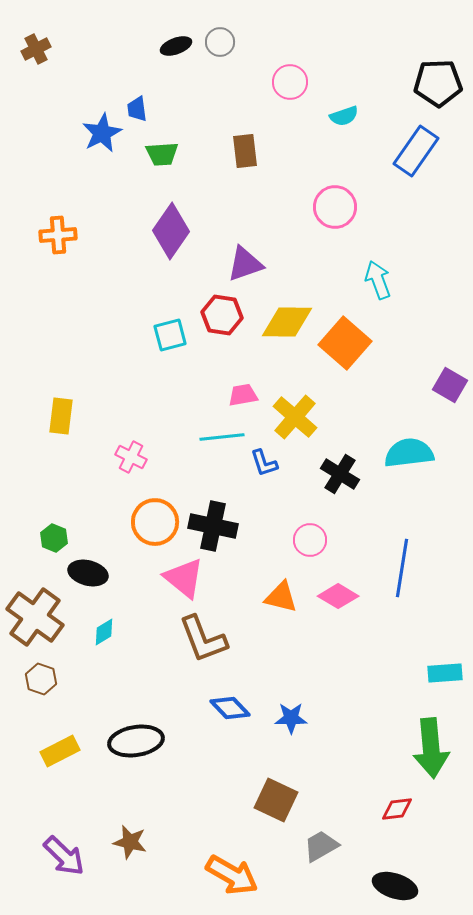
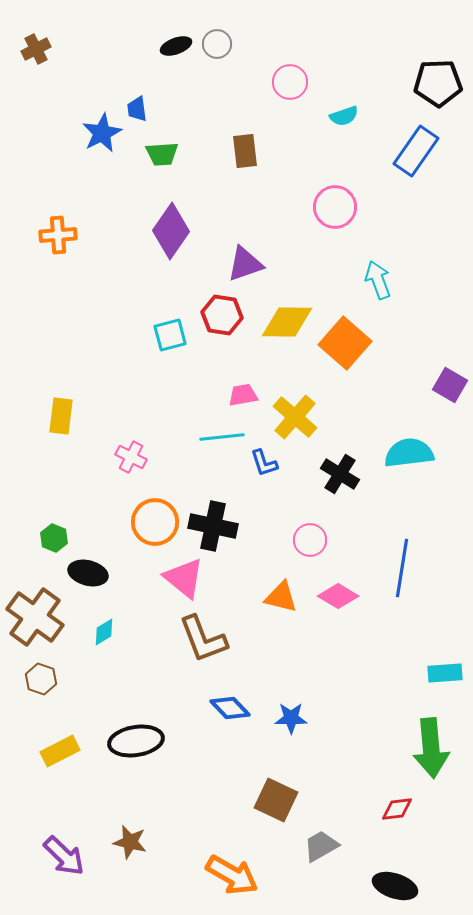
gray circle at (220, 42): moved 3 px left, 2 px down
